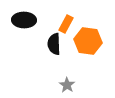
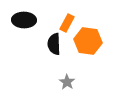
orange rectangle: moved 1 px right, 1 px up
gray star: moved 3 px up
